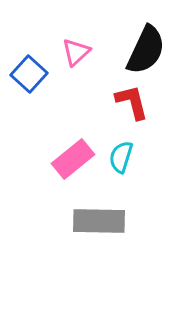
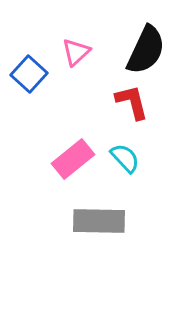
cyan semicircle: moved 4 px right, 1 px down; rotated 120 degrees clockwise
